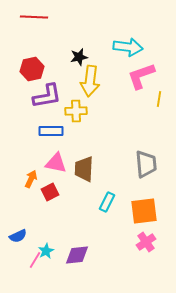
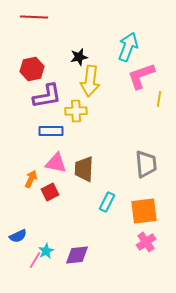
cyan arrow: rotated 76 degrees counterclockwise
